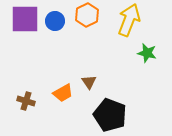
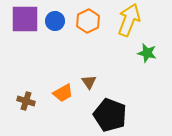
orange hexagon: moved 1 px right, 6 px down
